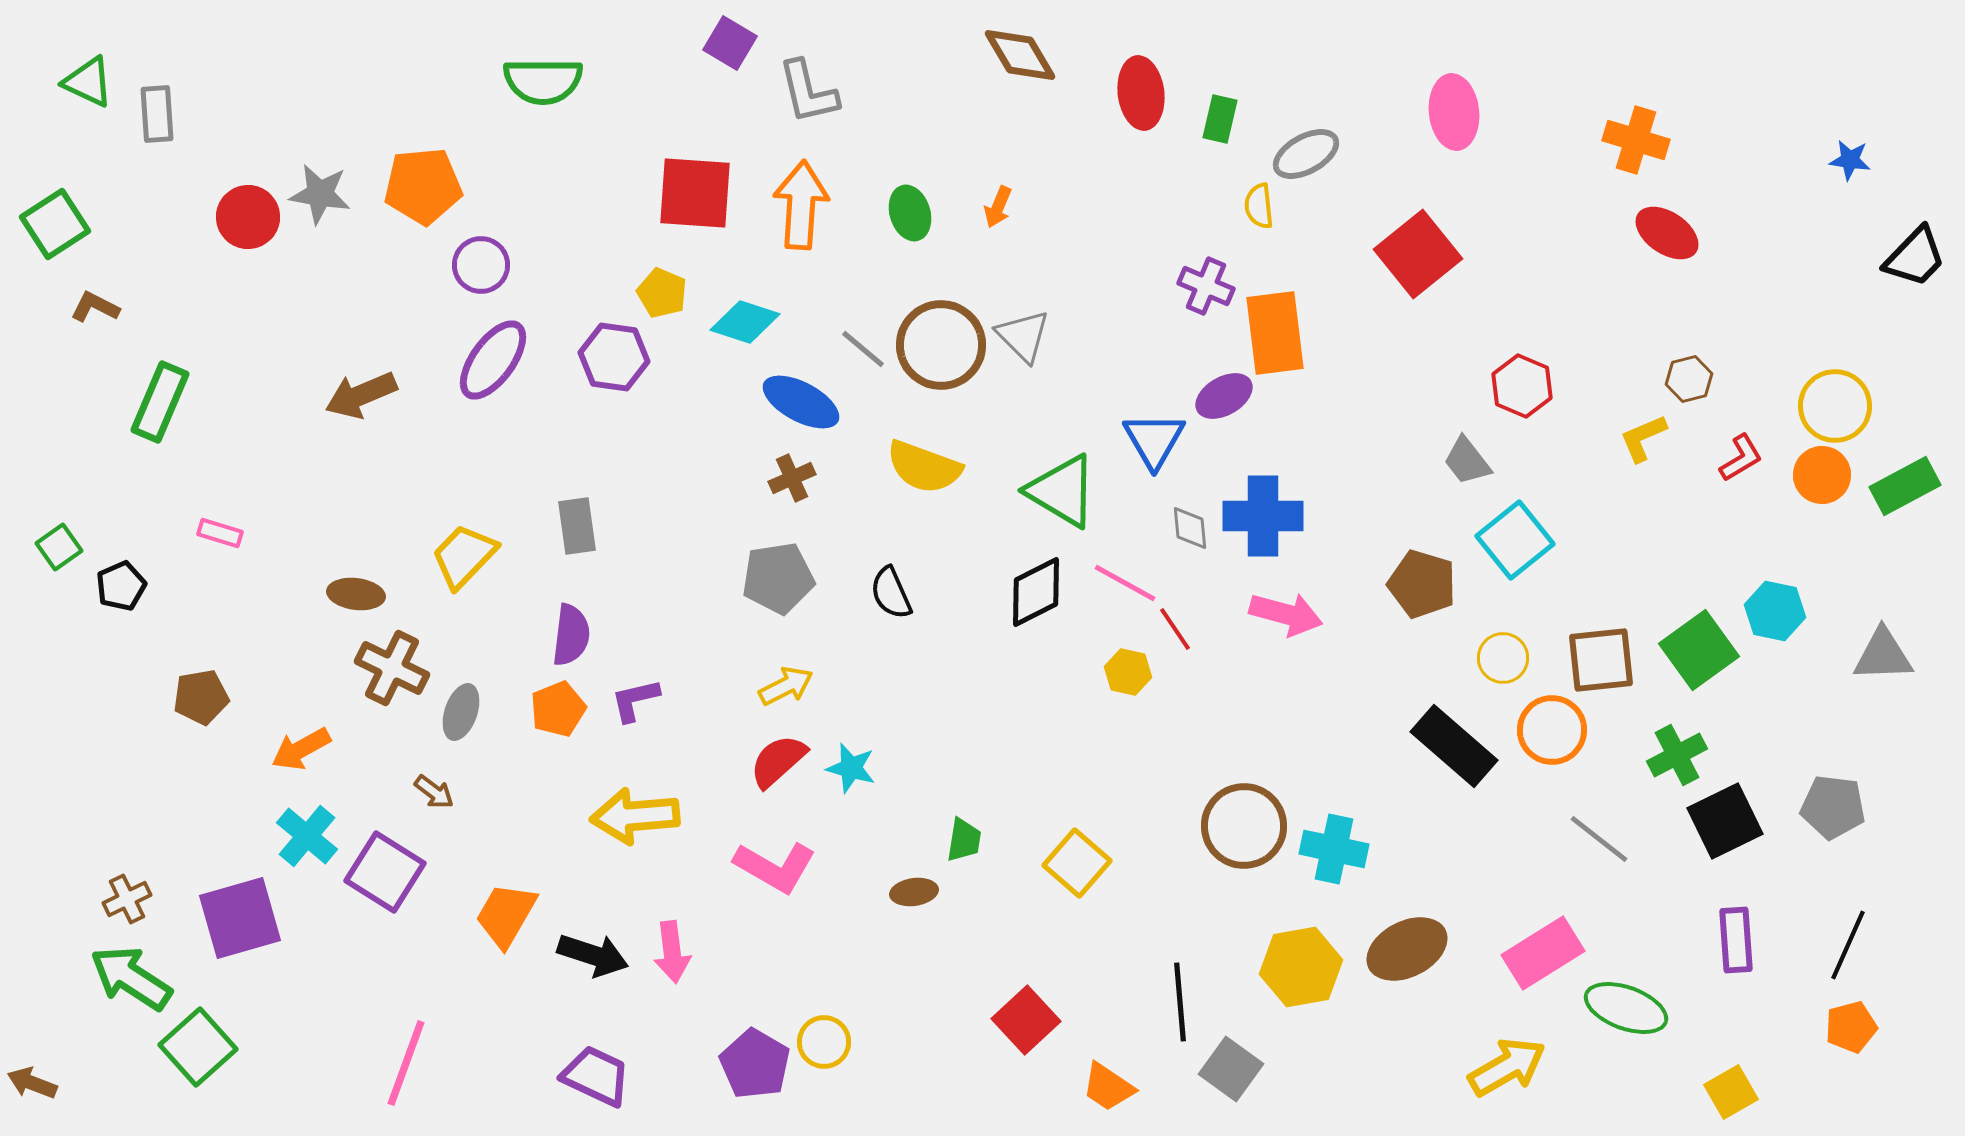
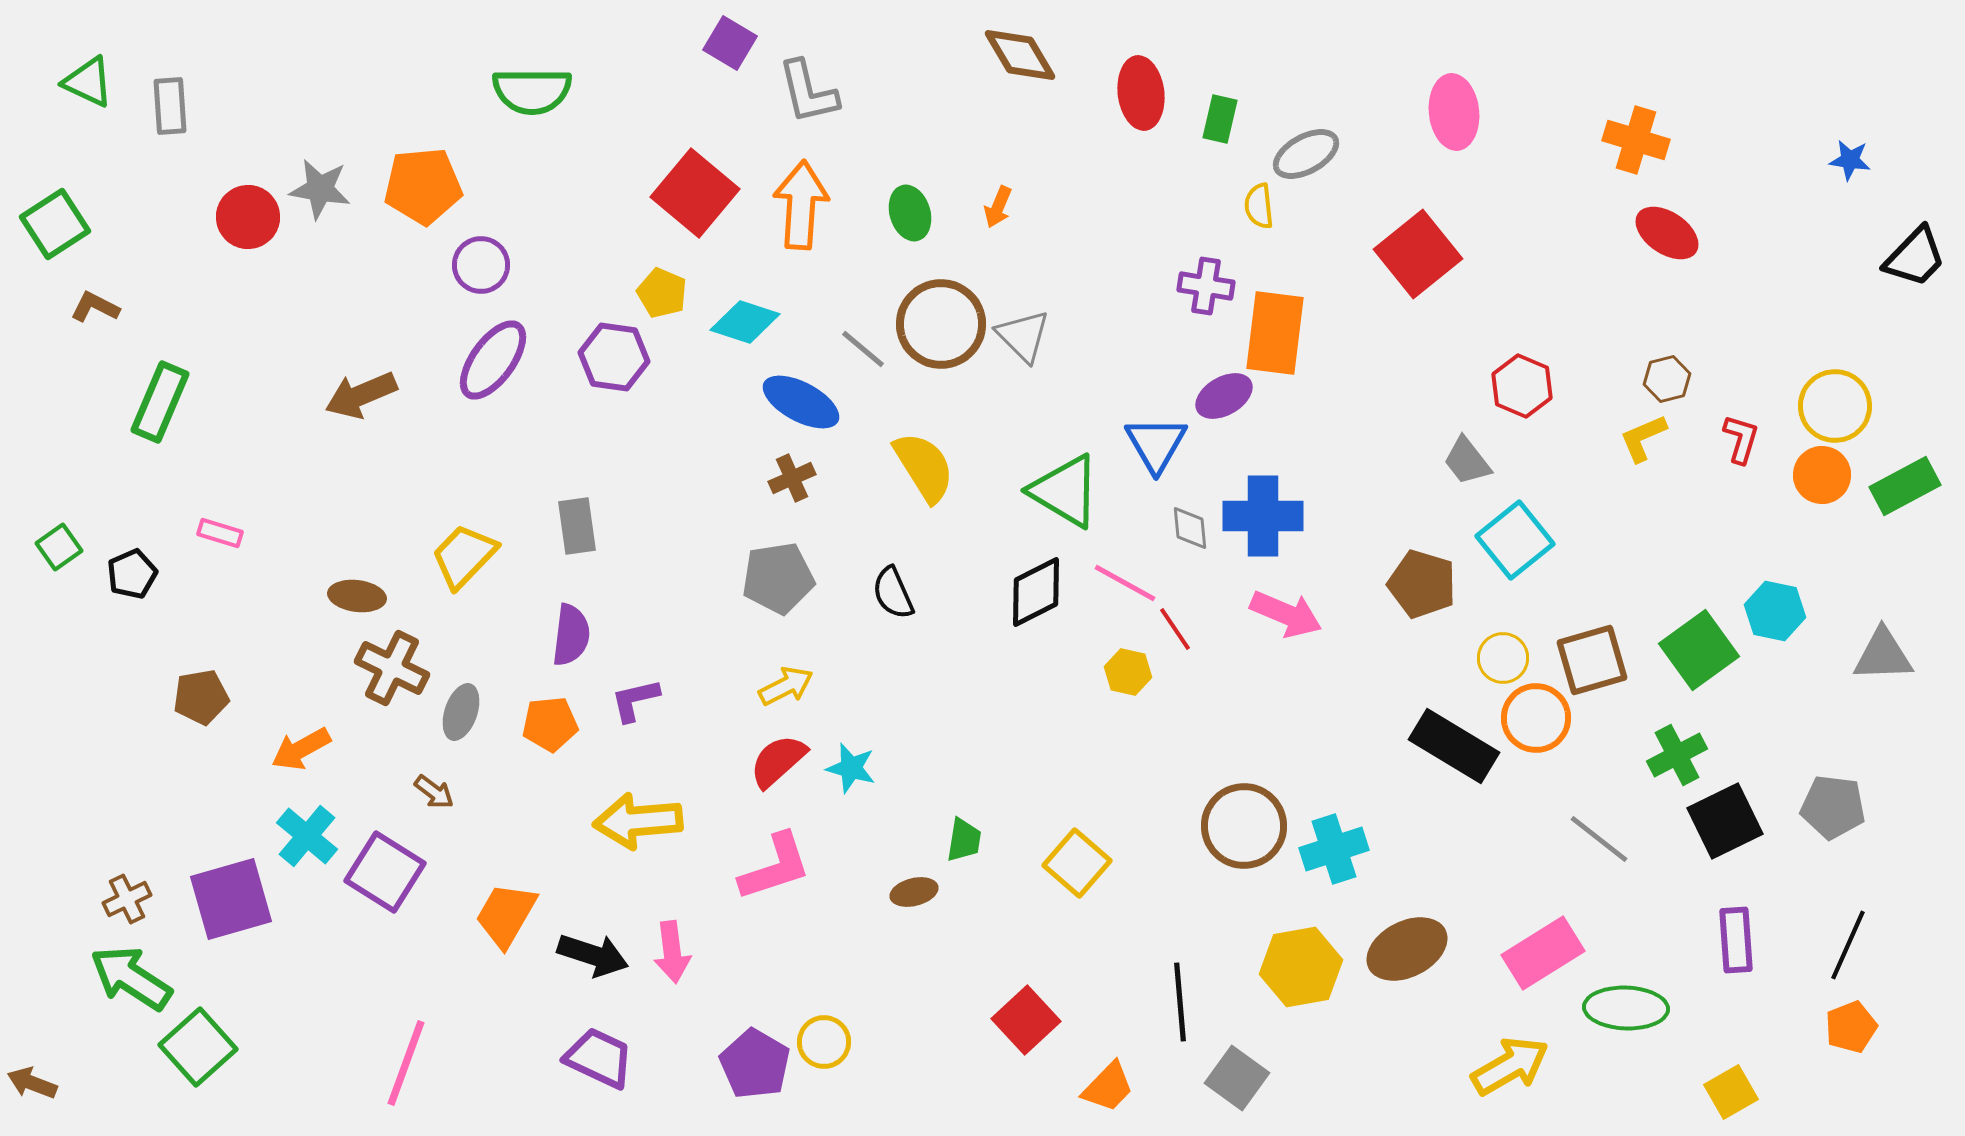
green semicircle at (543, 81): moved 11 px left, 10 px down
gray rectangle at (157, 114): moved 13 px right, 8 px up
red square at (695, 193): rotated 36 degrees clockwise
gray star at (320, 194): moved 5 px up
purple cross at (1206, 286): rotated 14 degrees counterclockwise
orange rectangle at (1275, 333): rotated 14 degrees clockwise
brown circle at (941, 345): moved 21 px up
brown hexagon at (1689, 379): moved 22 px left
blue triangle at (1154, 440): moved 2 px right, 4 px down
red L-shape at (1741, 458): moved 19 px up; rotated 42 degrees counterclockwise
yellow semicircle at (924, 467): rotated 142 degrees counterclockwise
green triangle at (1062, 491): moved 3 px right
black pentagon at (121, 586): moved 11 px right, 12 px up
black semicircle at (891, 593): moved 2 px right
brown ellipse at (356, 594): moved 1 px right, 2 px down
pink arrow at (1286, 614): rotated 8 degrees clockwise
brown square at (1601, 660): moved 9 px left; rotated 10 degrees counterclockwise
orange pentagon at (558, 709): moved 8 px left, 15 px down; rotated 16 degrees clockwise
orange circle at (1552, 730): moved 16 px left, 12 px up
black rectangle at (1454, 746): rotated 10 degrees counterclockwise
yellow arrow at (635, 816): moved 3 px right, 5 px down
cyan cross at (1334, 849): rotated 30 degrees counterclockwise
pink L-shape at (775, 867): rotated 48 degrees counterclockwise
brown ellipse at (914, 892): rotated 6 degrees counterclockwise
purple square at (240, 918): moved 9 px left, 19 px up
green ellipse at (1626, 1008): rotated 18 degrees counterclockwise
orange pentagon at (1851, 1027): rotated 6 degrees counterclockwise
yellow arrow at (1507, 1067): moved 3 px right, 1 px up
gray square at (1231, 1069): moved 6 px right, 9 px down
purple trapezoid at (596, 1076): moved 3 px right, 18 px up
orange trapezoid at (1108, 1087): rotated 80 degrees counterclockwise
